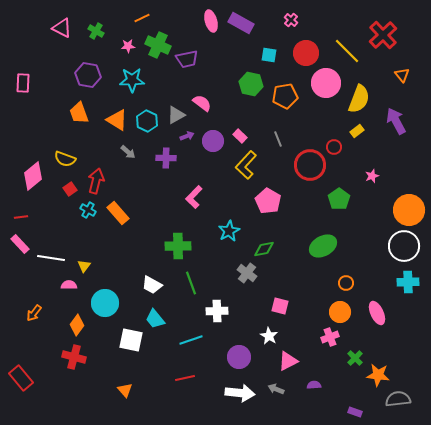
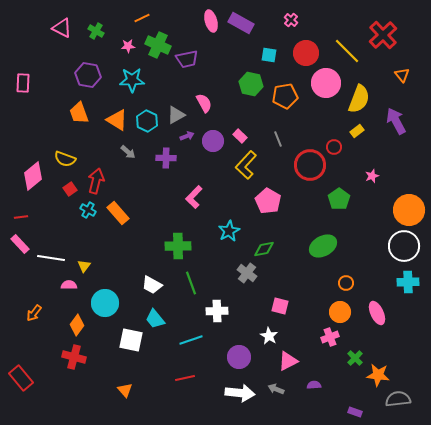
pink semicircle at (202, 103): moved 2 px right; rotated 24 degrees clockwise
